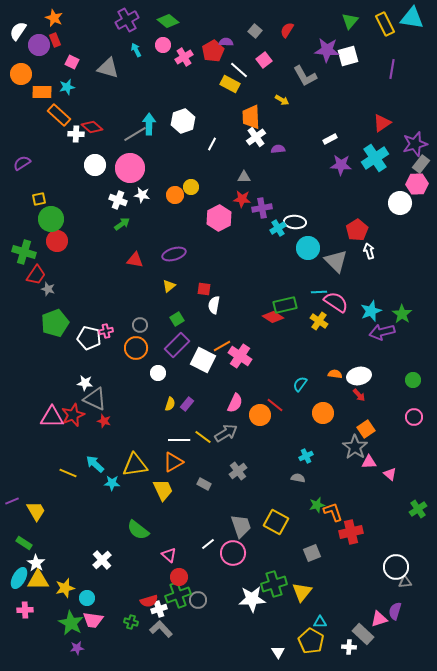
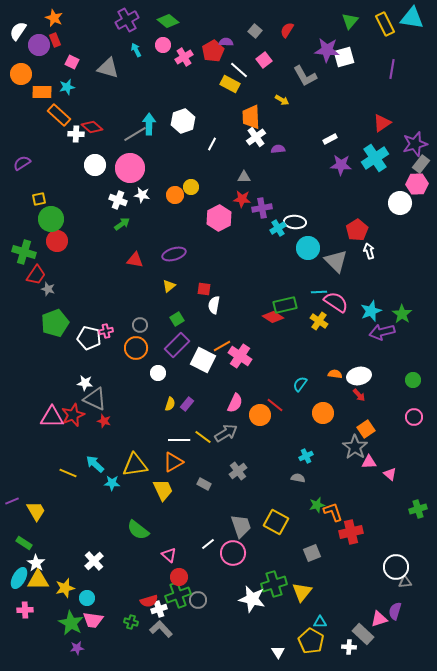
white square at (348, 56): moved 4 px left, 1 px down
green cross at (418, 509): rotated 18 degrees clockwise
white cross at (102, 560): moved 8 px left, 1 px down
white star at (252, 599): rotated 16 degrees clockwise
